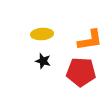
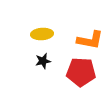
orange L-shape: rotated 20 degrees clockwise
black star: rotated 28 degrees counterclockwise
